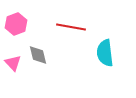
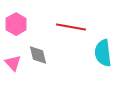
pink hexagon: rotated 10 degrees counterclockwise
cyan semicircle: moved 2 px left
